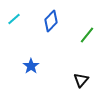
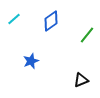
blue diamond: rotated 10 degrees clockwise
blue star: moved 5 px up; rotated 14 degrees clockwise
black triangle: rotated 28 degrees clockwise
